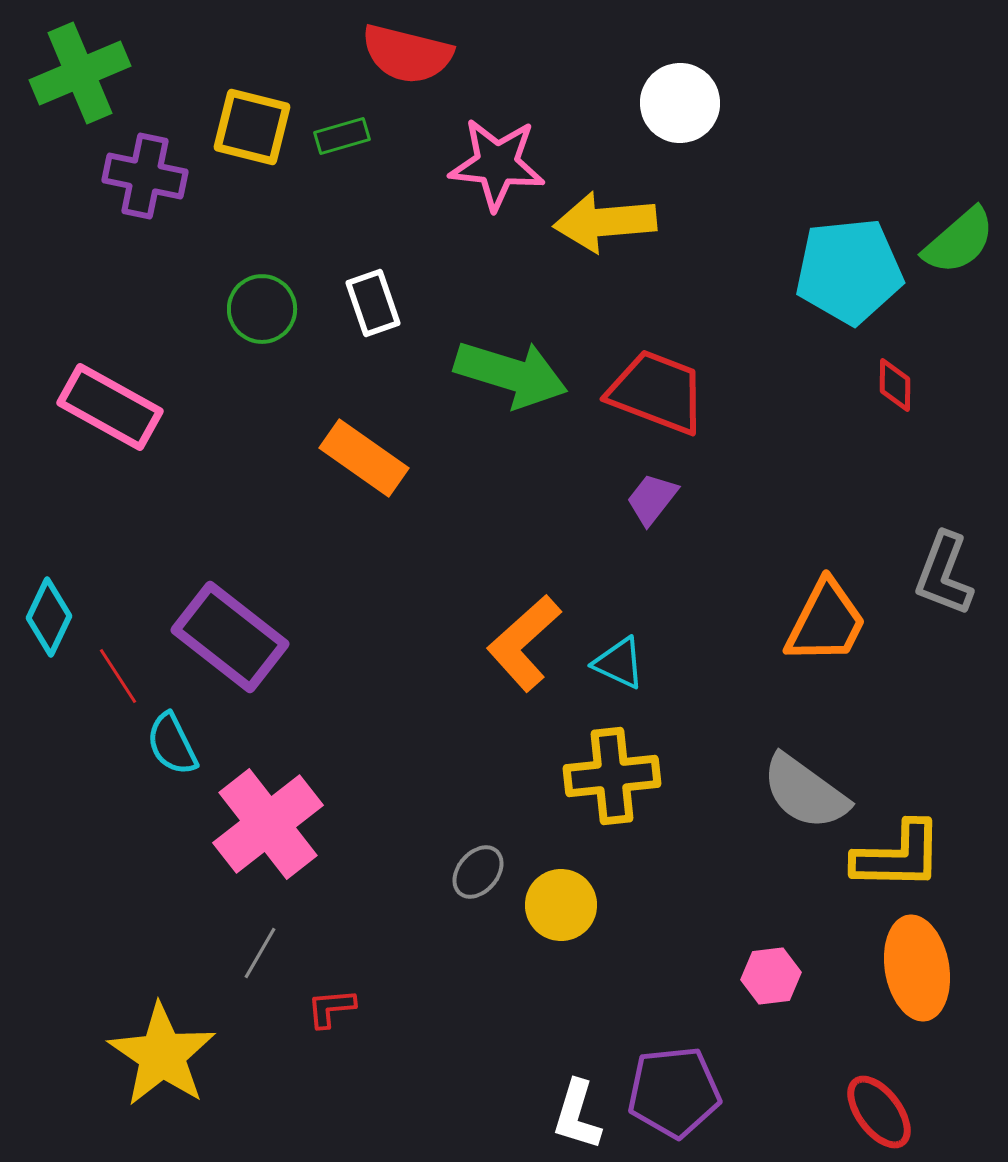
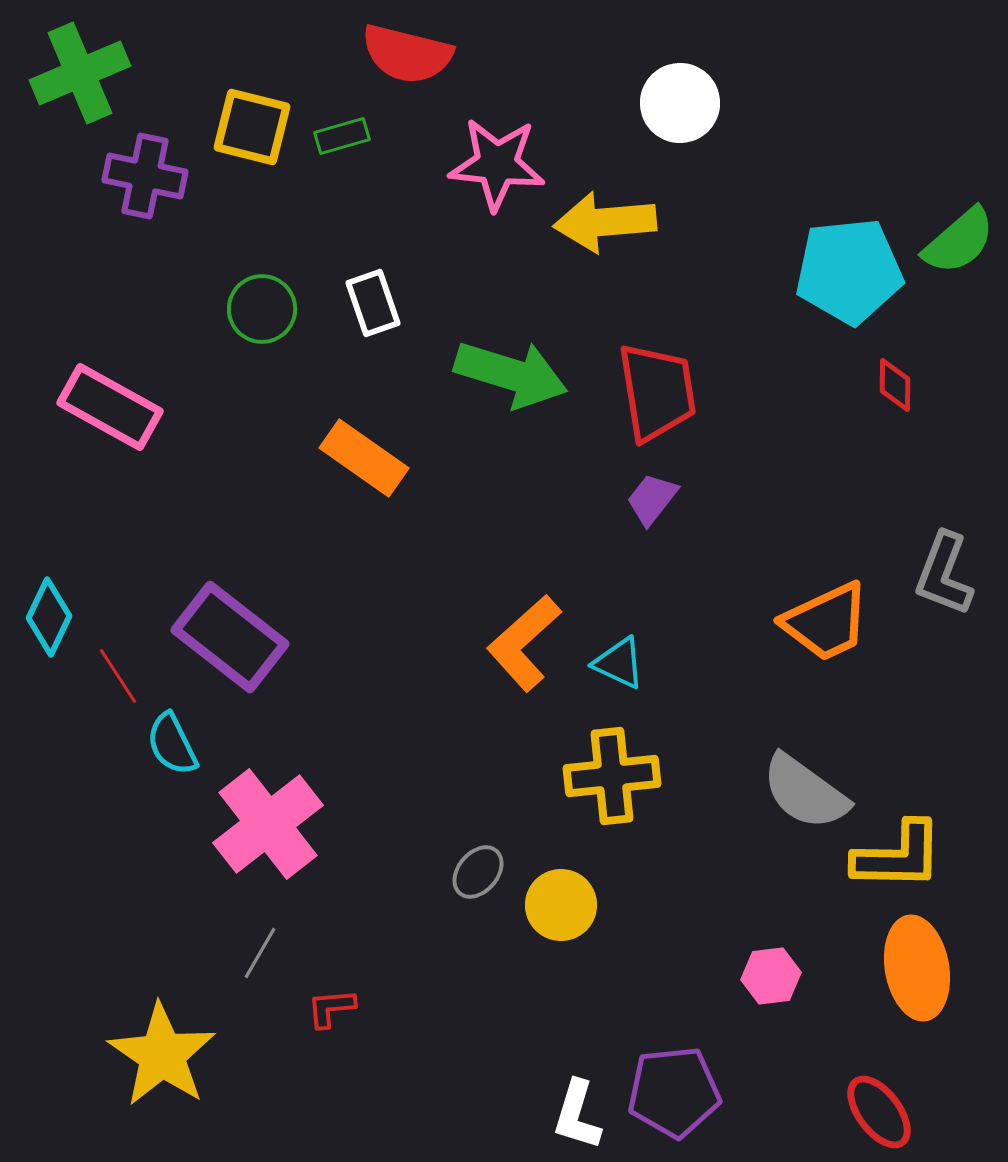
red trapezoid: rotated 60 degrees clockwise
orange trapezoid: rotated 38 degrees clockwise
